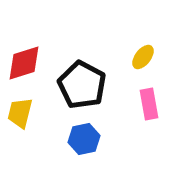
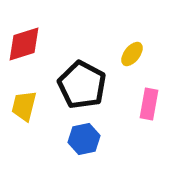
yellow ellipse: moved 11 px left, 3 px up
red diamond: moved 19 px up
pink rectangle: rotated 20 degrees clockwise
yellow trapezoid: moved 4 px right, 7 px up
